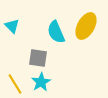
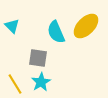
yellow ellipse: rotated 16 degrees clockwise
